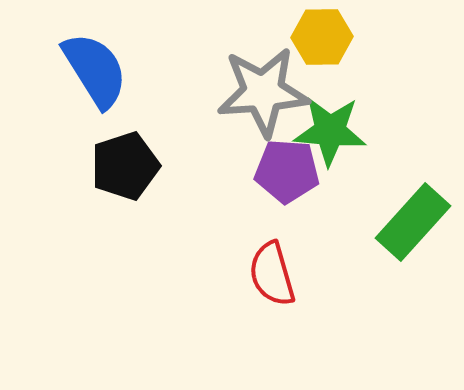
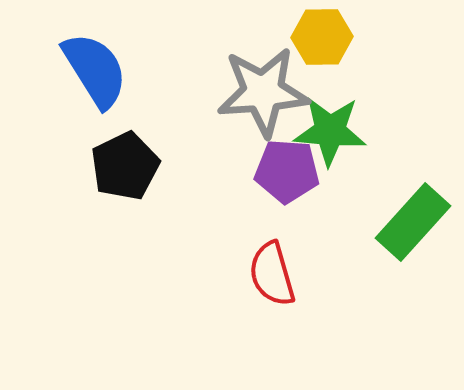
black pentagon: rotated 8 degrees counterclockwise
